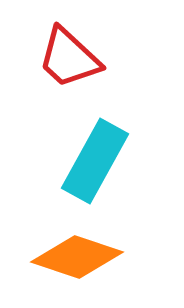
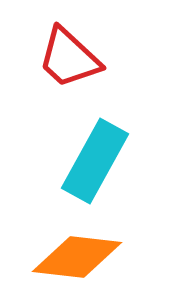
orange diamond: rotated 12 degrees counterclockwise
